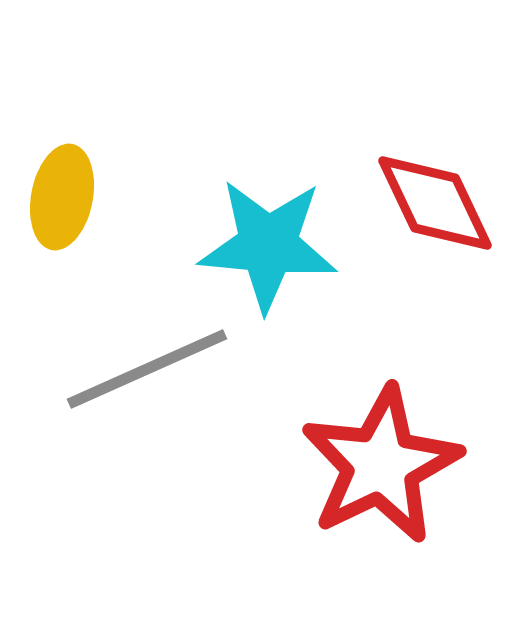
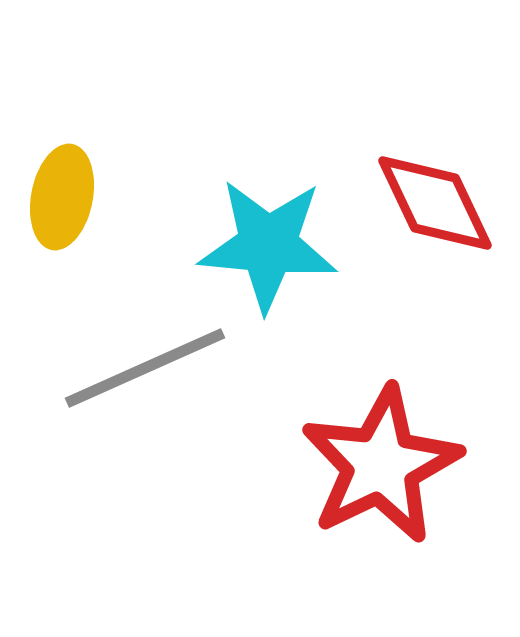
gray line: moved 2 px left, 1 px up
